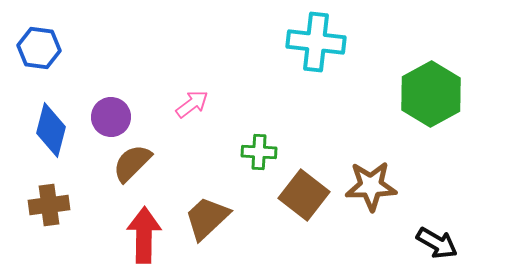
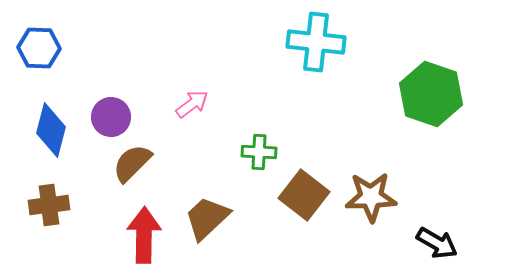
blue hexagon: rotated 6 degrees counterclockwise
green hexagon: rotated 12 degrees counterclockwise
brown star: moved 11 px down
